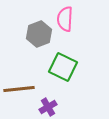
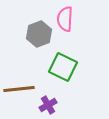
purple cross: moved 2 px up
